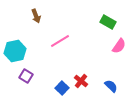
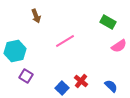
pink line: moved 5 px right
pink semicircle: rotated 21 degrees clockwise
